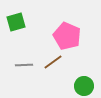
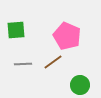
green square: moved 8 px down; rotated 12 degrees clockwise
gray line: moved 1 px left, 1 px up
green circle: moved 4 px left, 1 px up
